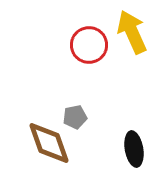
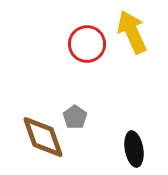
red circle: moved 2 px left, 1 px up
gray pentagon: rotated 25 degrees counterclockwise
brown diamond: moved 6 px left, 6 px up
